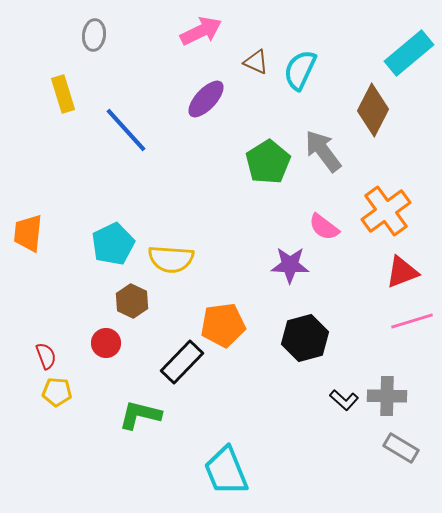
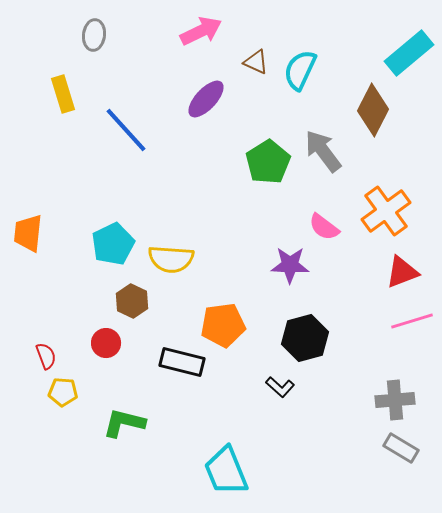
black rectangle: rotated 60 degrees clockwise
yellow pentagon: moved 6 px right
gray cross: moved 8 px right, 4 px down; rotated 6 degrees counterclockwise
black L-shape: moved 64 px left, 13 px up
green L-shape: moved 16 px left, 8 px down
